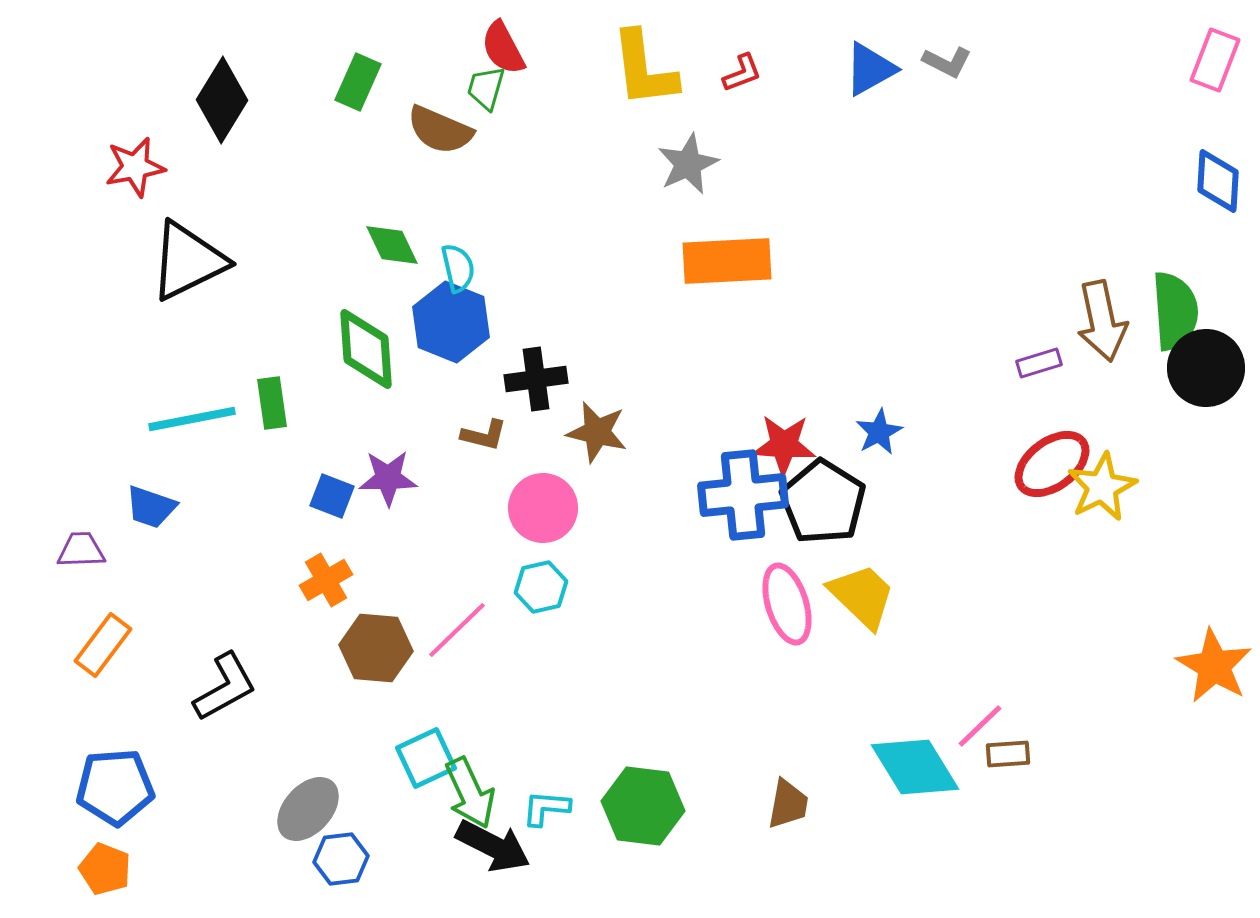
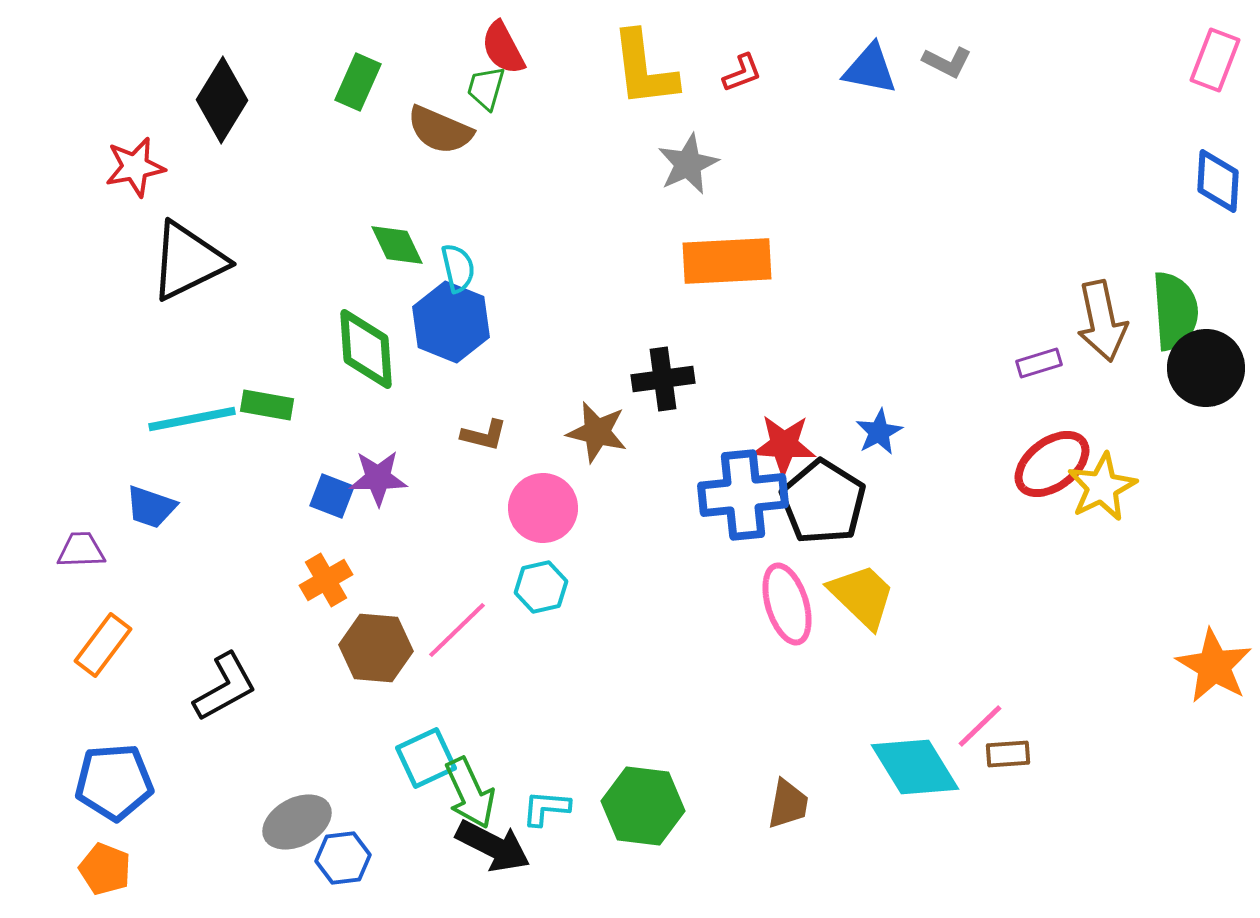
blue triangle at (870, 69): rotated 40 degrees clockwise
green diamond at (392, 245): moved 5 px right
black cross at (536, 379): moved 127 px right
green rectangle at (272, 403): moved 5 px left, 2 px down; rotated 72 degrees counterclockwise
purple star at (388, 478): moved 10 px left
blue pentagon at (115, 787): moved 1 px left, 5 px up
gray ellipse at (308, 809): moved 11 px left, 13 px down; rotated 20 degrees clockwise
blue hexagon at (341, 859): moved 2 px right, 1 px up
